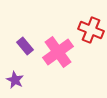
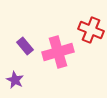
pink cross: rotated 20 degrees clockwise
